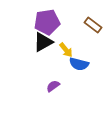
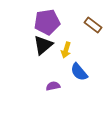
black triangle: moved 3 px down; rotated 10 degrees counterclockwise
yellow arrow: rotated 56 degrees clockwise
blue semicircle: moved 8 px down; rotated 36 degrees clockwise
purple semicircle: rotated 24 degrees clockwise
